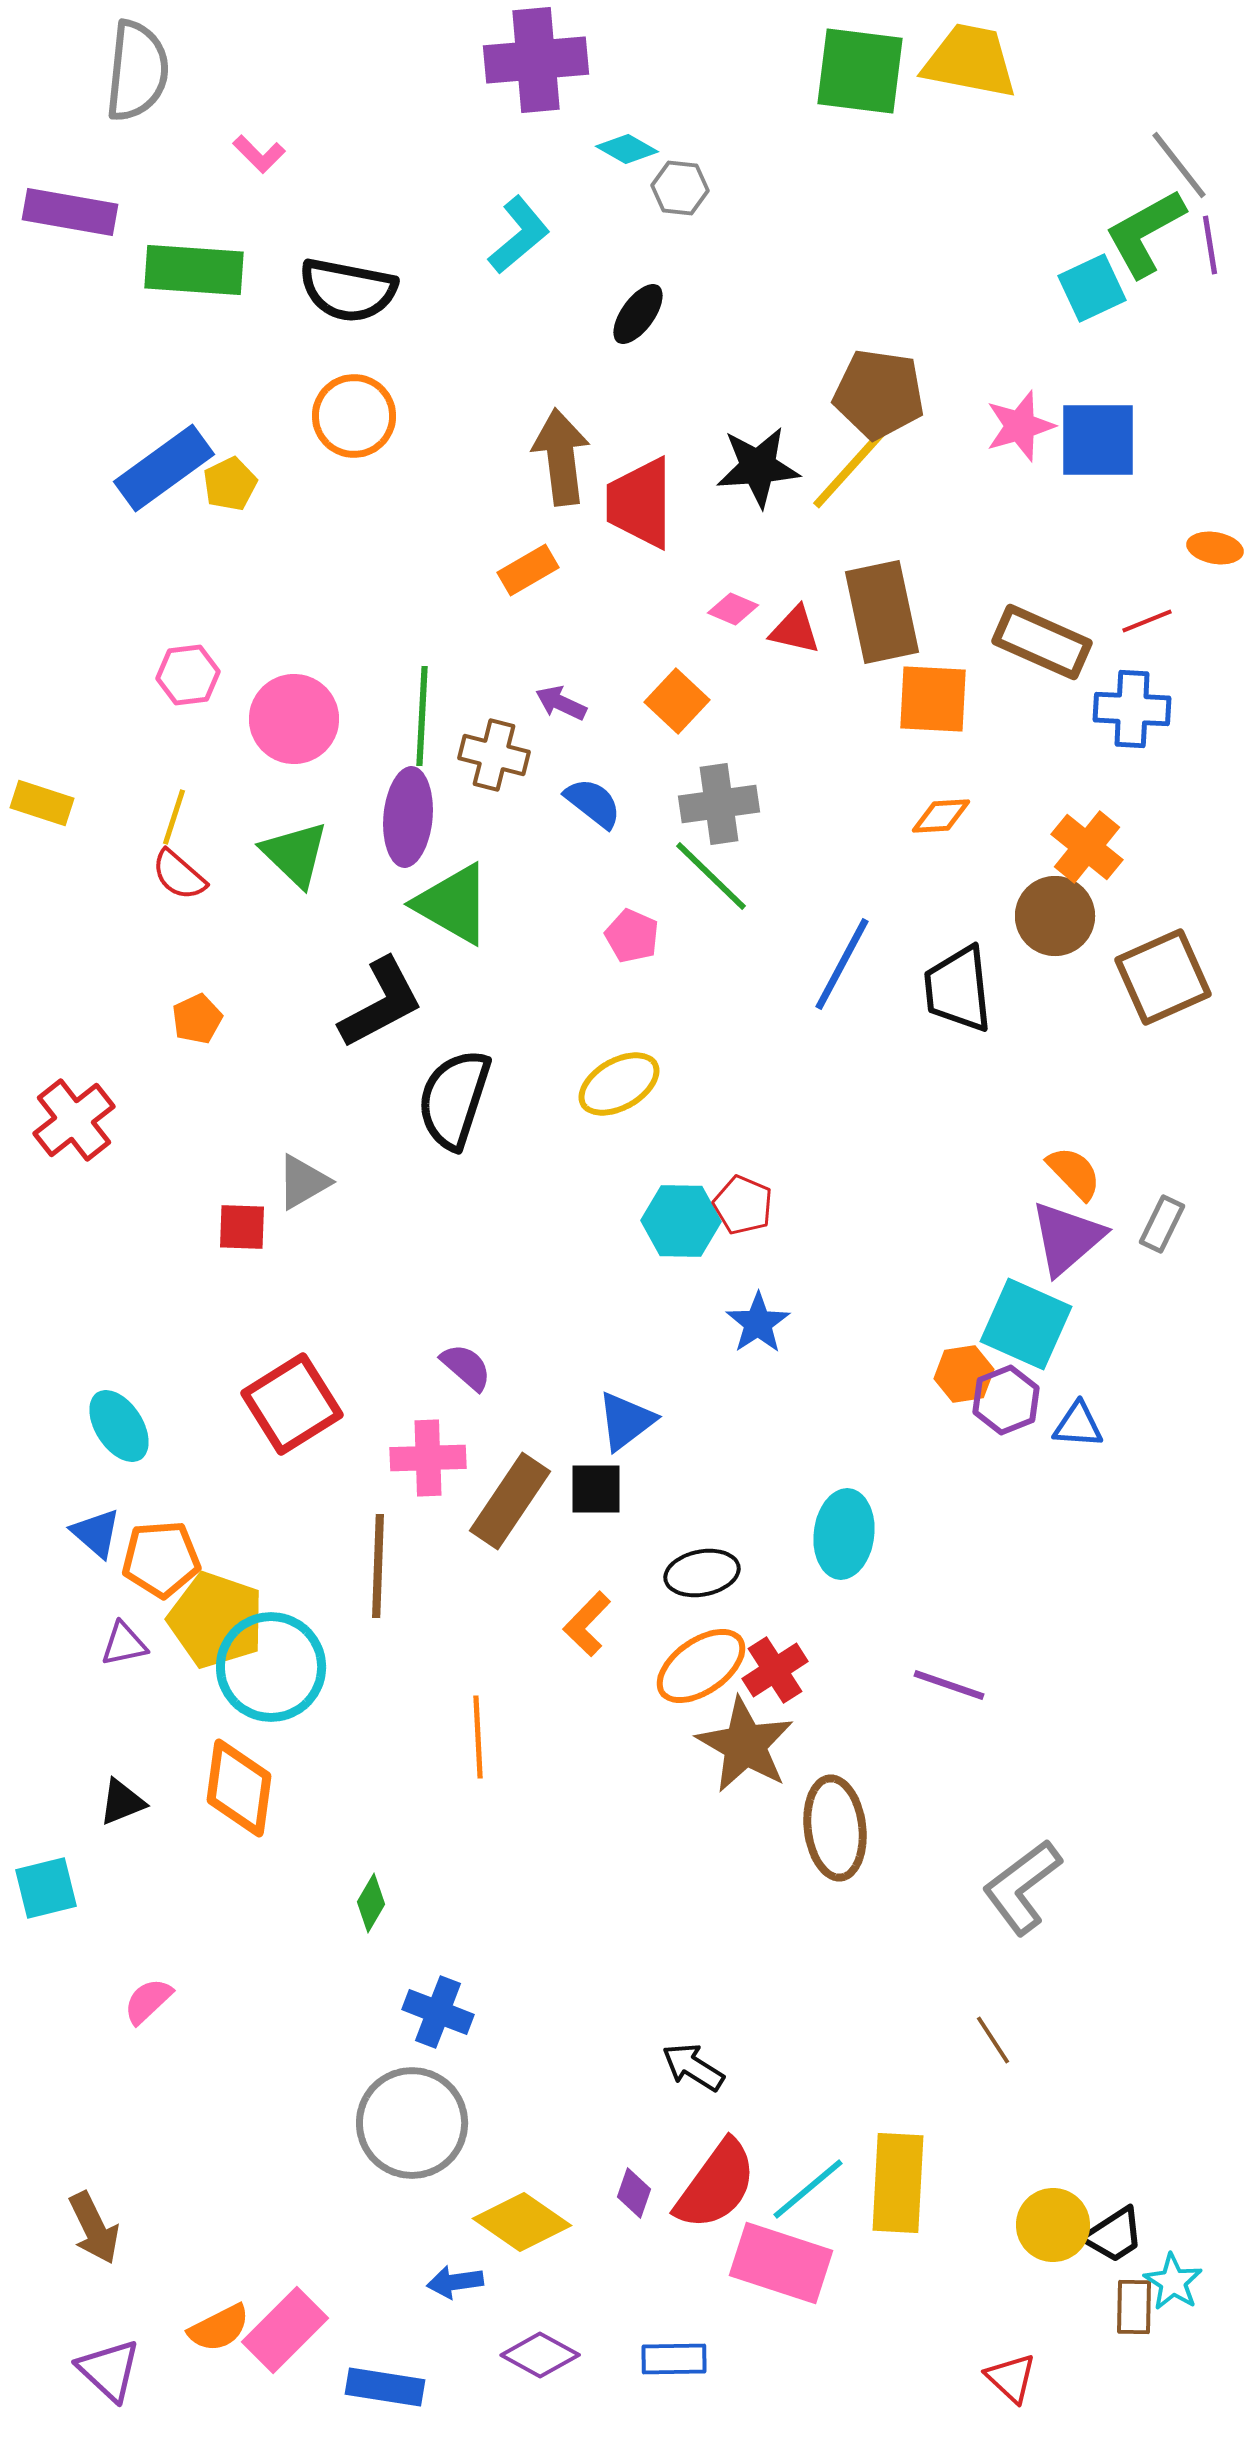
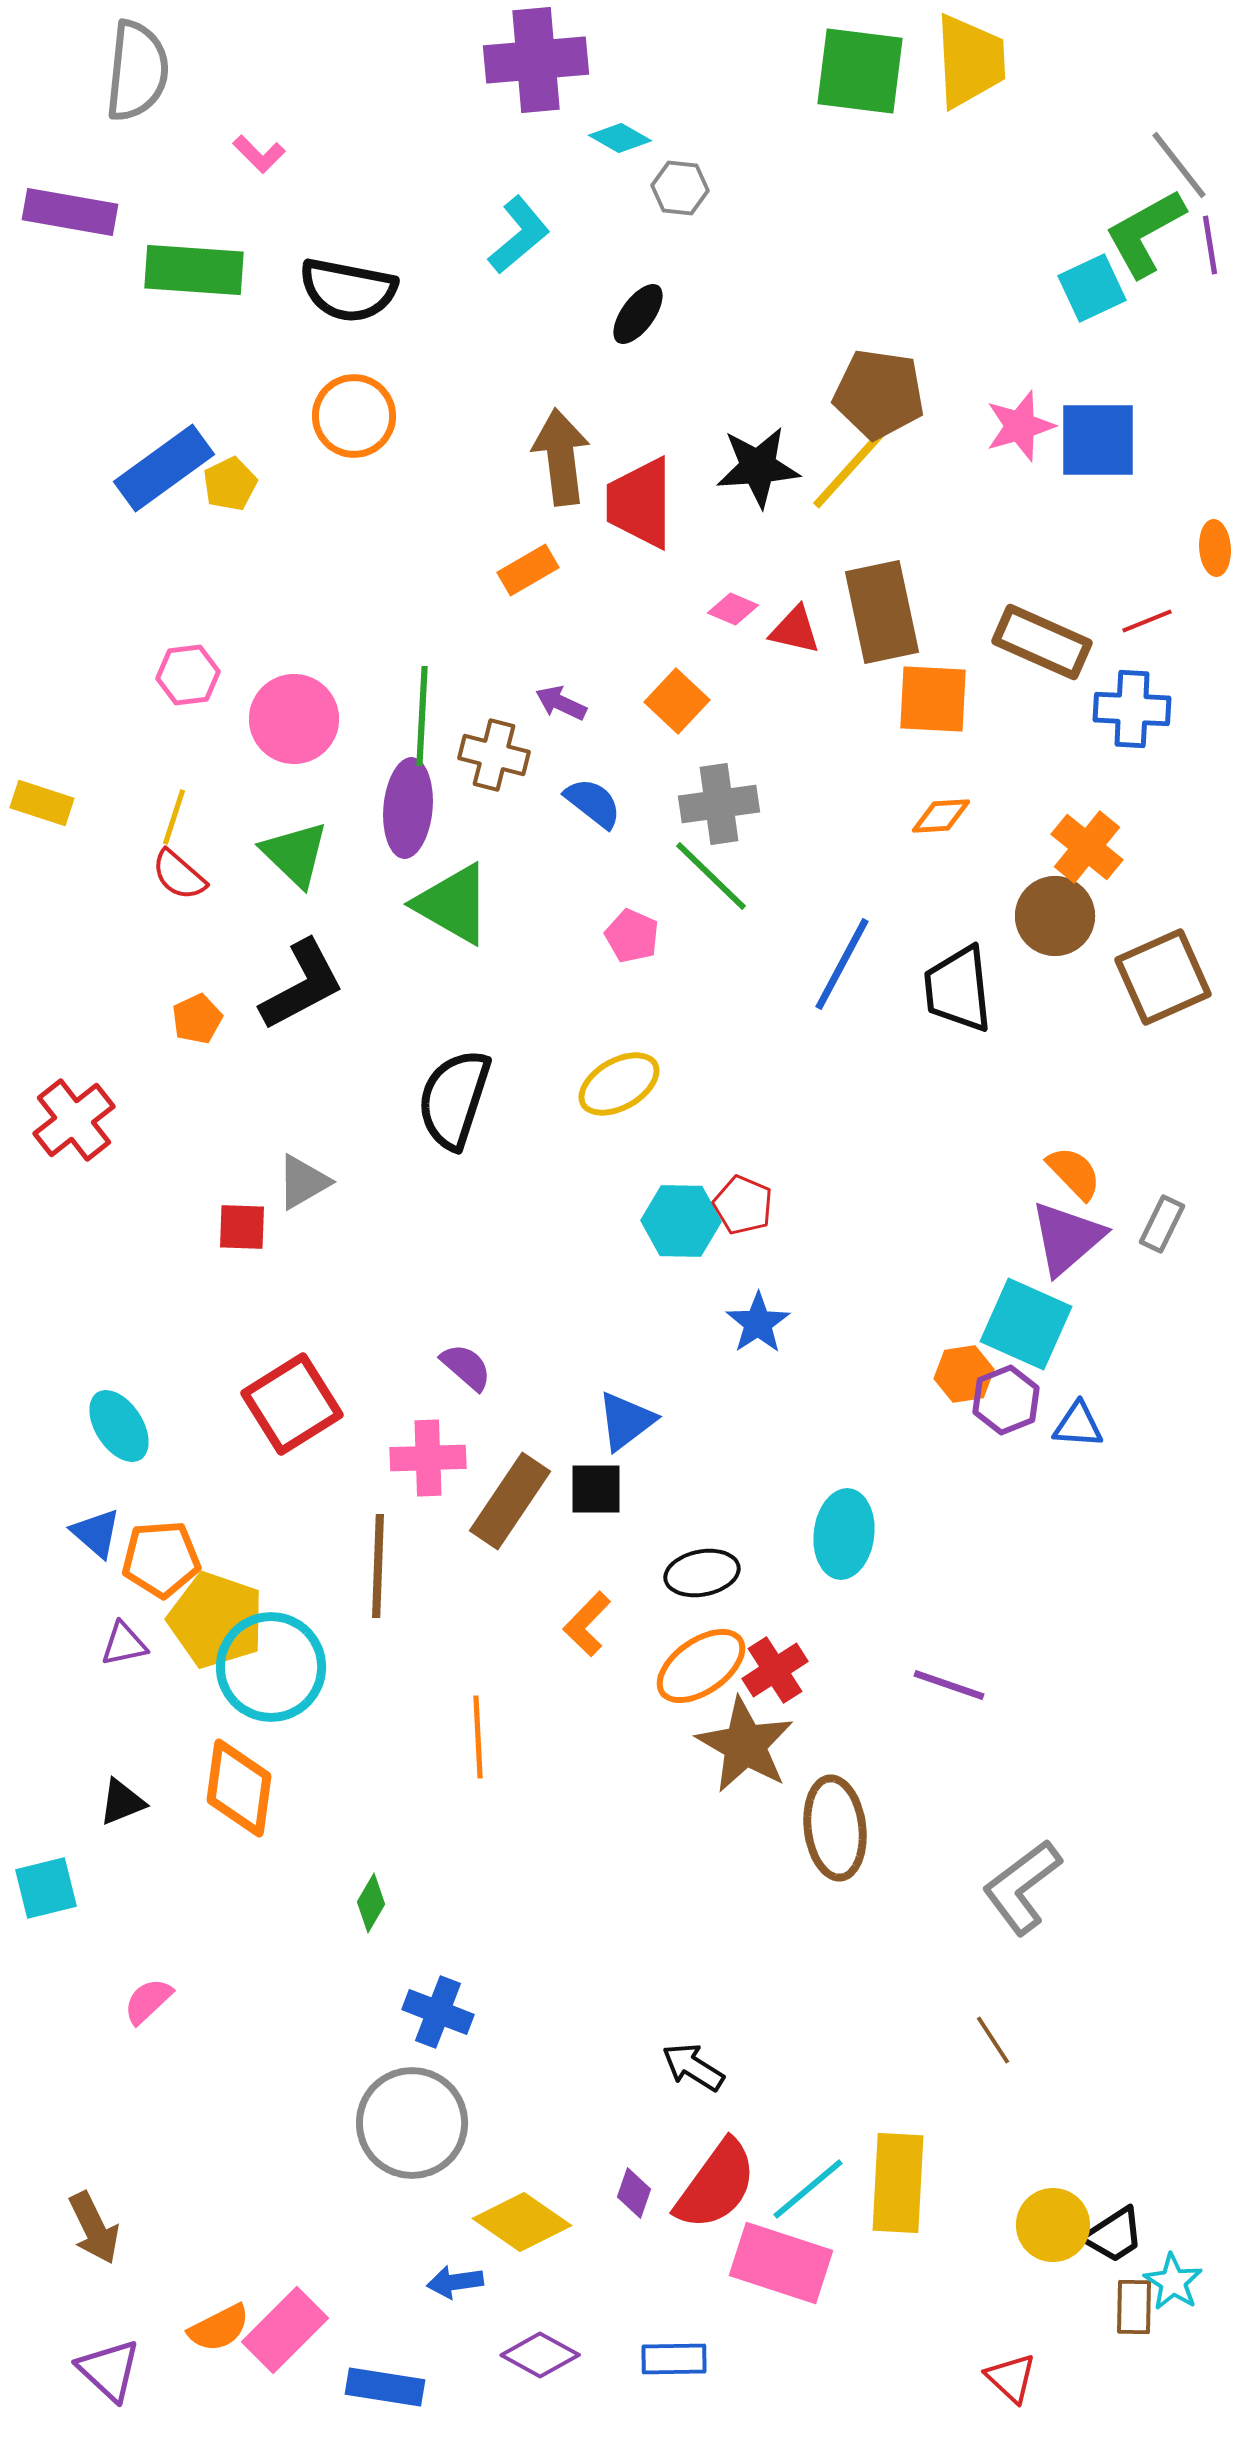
yellow trapezoid at (970, 61): rotated 76 degrees clockwise
cyan diamond at (627, 149): moved 7 px left, 11 px up
orange ellipse at (1215, 548): rotated 76 degrees clockwise
purple ellipse at (408, 817): moved 9 px up
black L-shape at (381, 1003): moved 79 px left, 18 px up
